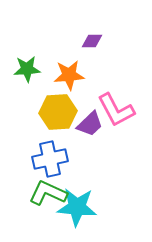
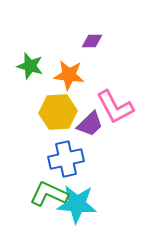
green star: moved 3 px right, 3 px up; rotated 20 degrees clockwise
orange star: rotated 12 degrees clockwise
pink L-shape: moved 1 px left, 3 px up
blue cross: moved 16 px right
green L-shape: moved 1 px right, 1 px down
cyan star: moved 3 px up
